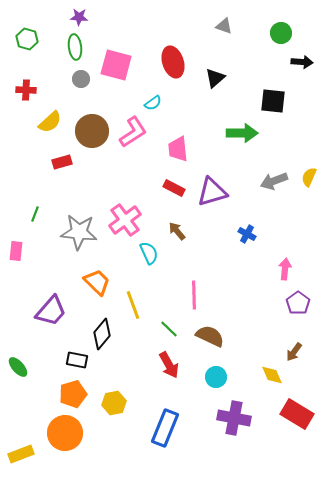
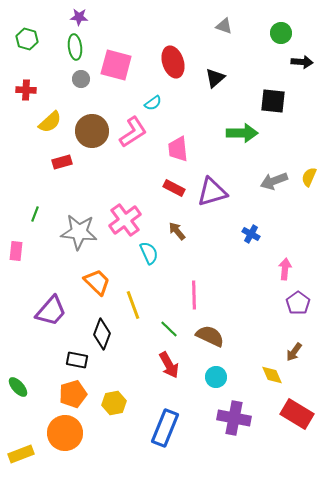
blue cross at (247, 234): moved 4 px right
black diamond at (102, 334): rotated 20 degrees counterclockwise
green ellipse at (18, 367): moved 20 px down
